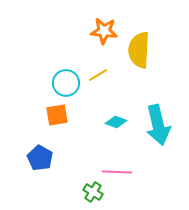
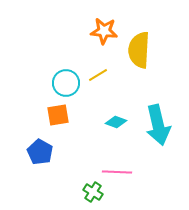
orange square: moved 1 px right
blue pentagon: moved 6 px up
